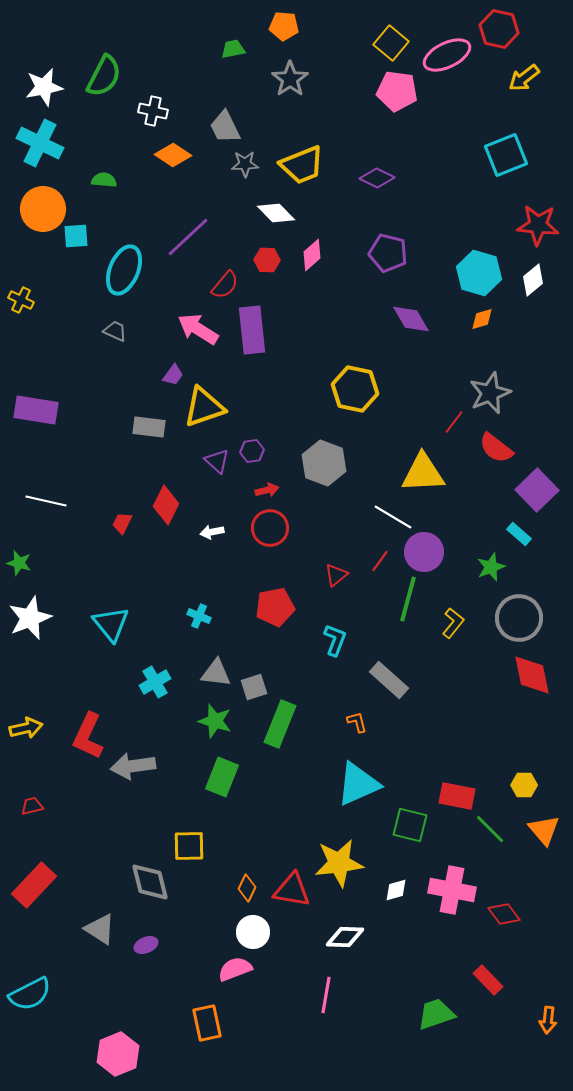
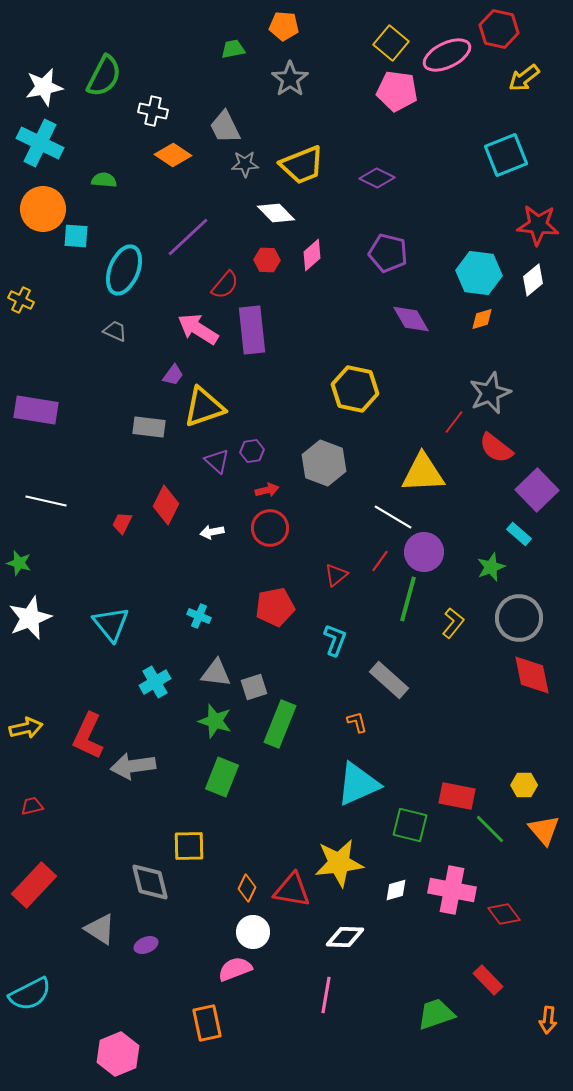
cyan square at (76, 236): rotated 8 degrees clockwise
cyan hexagon at (479, 273): rotated 9 degrees counterclockwise
